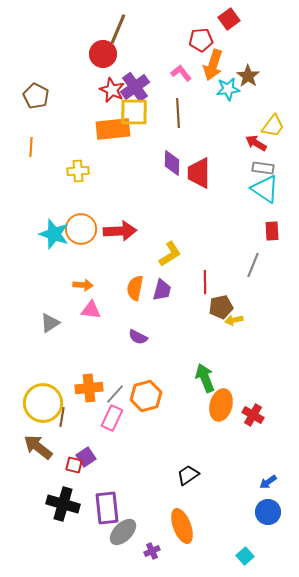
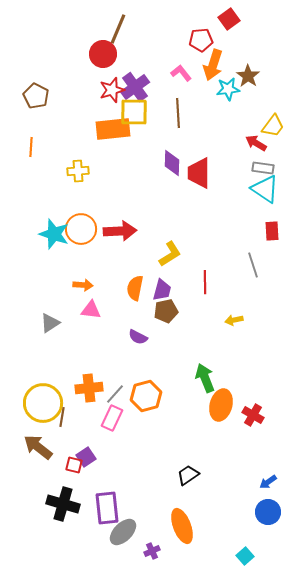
red star at (112, 90): rotated 30 degrees clockwise
gray line at (253, 265): rotated 40 degrees counterclockwise
brown pentagon at (221, 307): moved 55 px left, 4 px down
